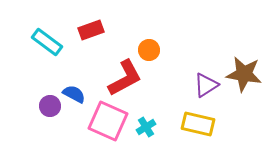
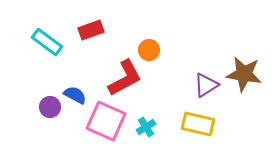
blue semicircle: moved 1 px right, 1 px down
purple circle: moved 1 px down
pink square: moved 2 px left
